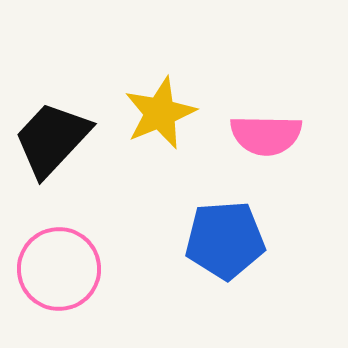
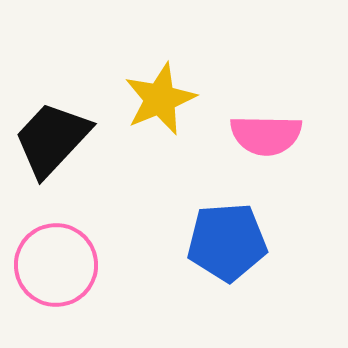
yellow star: moved 14 px up
blue pentagon: moved 2 px right, 2 px down
pink circle: moved 3 px left, 4 px up
